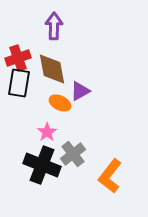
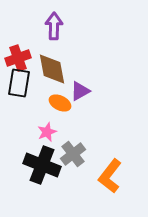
pink star: rotated 12 degrees clockwise
